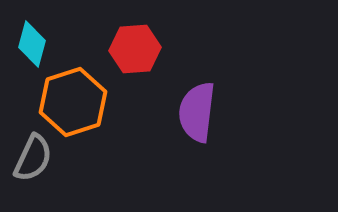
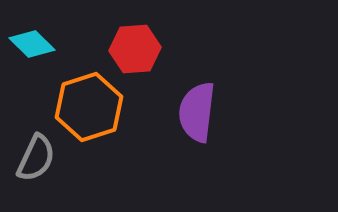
cyan diamond: rotated 60 degrees counterclockwise
orange hexagon: moved 16 px right, 5 px down
gray semicircle: moved 3 px right
